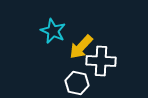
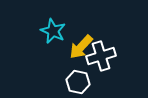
white cross: moved 5 px up; rotated 20 degrees counterclockwise
white hexagon: moved 1 px right, 1 px up
